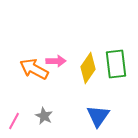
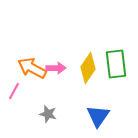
pink arrow: moved 7 px down
orange arrow: moved 2 px left, 1 px up
gray star: moved 4 px right, 2 px up; rotated 12 degrees counterclockwise
pink line: moved 30 px up
